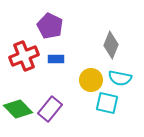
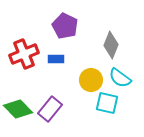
purple pentagon: moved 15 px right
red cross: moved 2 px up
cyan semicircle: rotated 25 degrees clockwise
